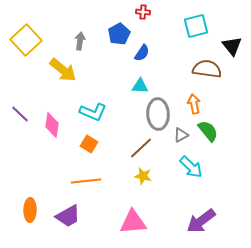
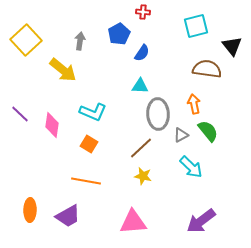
orange line: rotated 16 degrees clockwise
